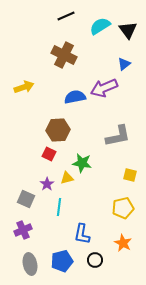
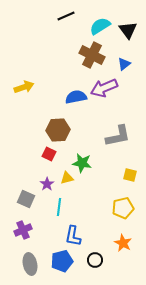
brown cross: moved 28 px right
blue semicircle: moved 1 px right
blue L-shape: moved 9 px left, 2 px down
